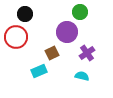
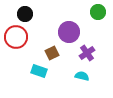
green circle: moved 18 px right
purple circle: moved 2 px right
cyan rectangle: rotated 42 degrees clockwise
